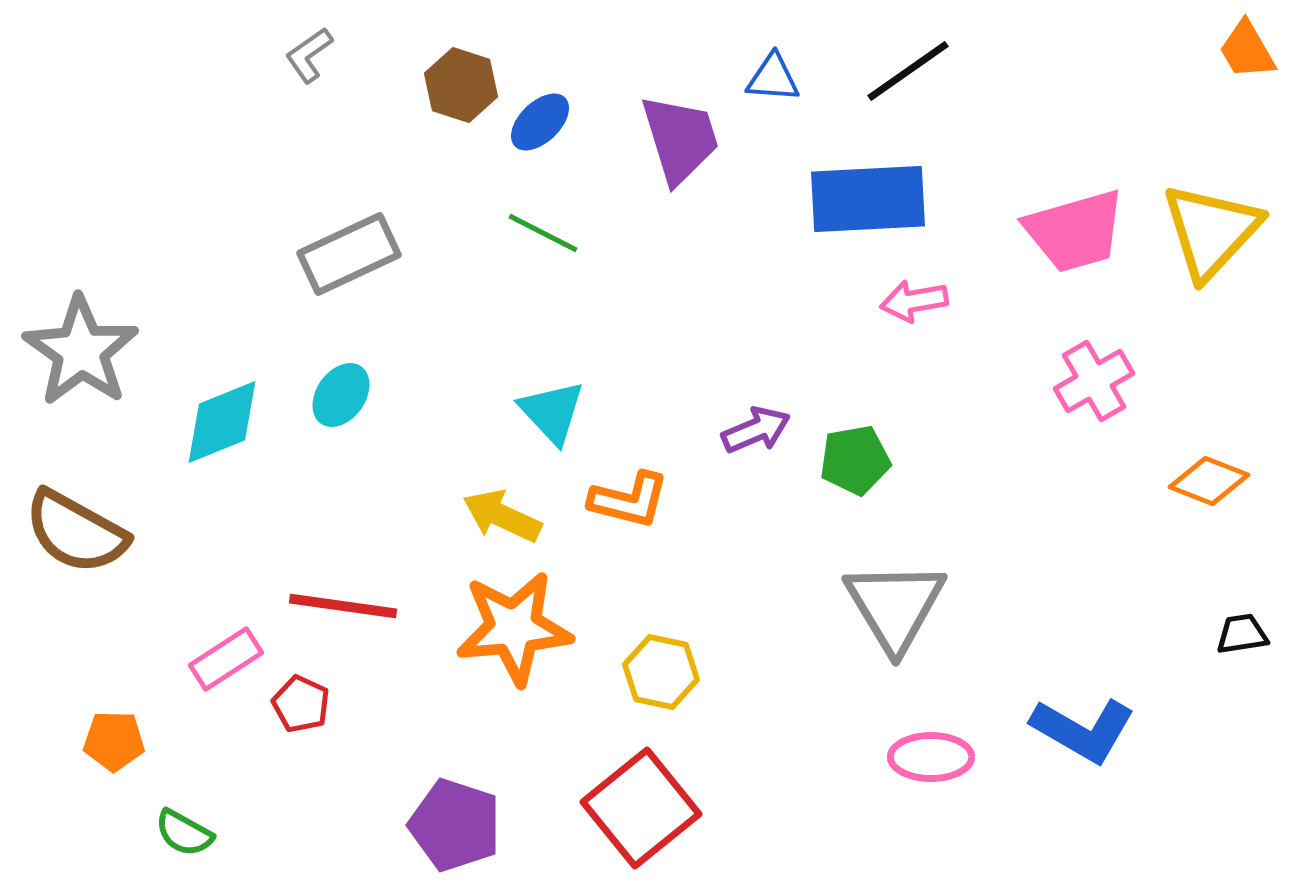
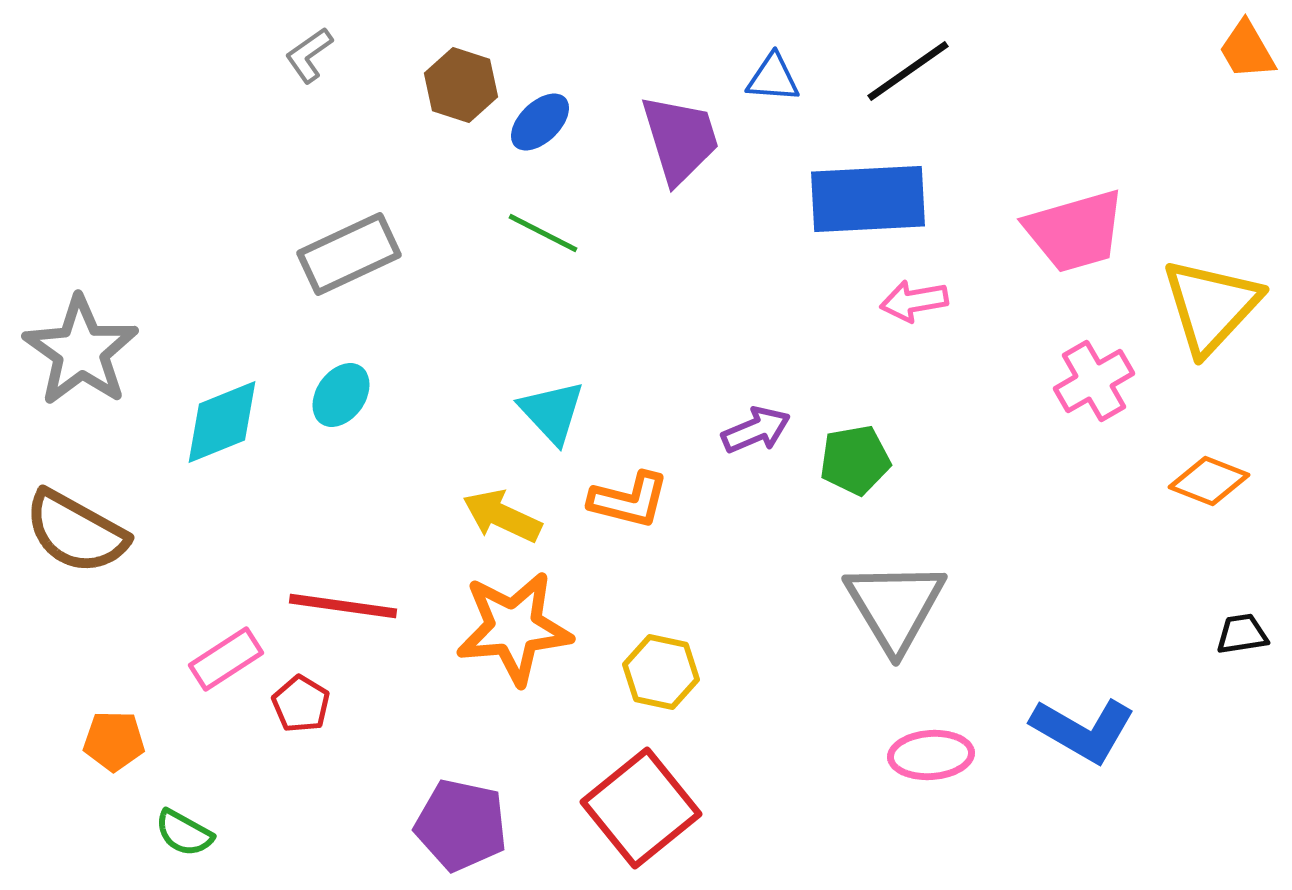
yellow triangle: moved 75 px down
red pentagon: rotated 6 degrees clockwise
pink ellipse: moved 2 px up; rotated 4 degrees counterclockwise
purple pentagon: moved 6 px right; rotated 6 degrees counterclockwise
